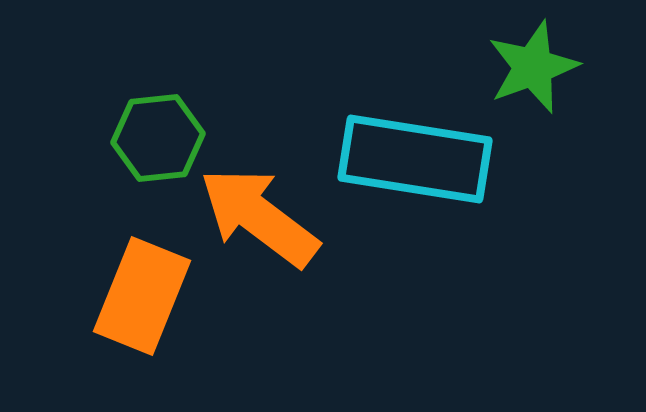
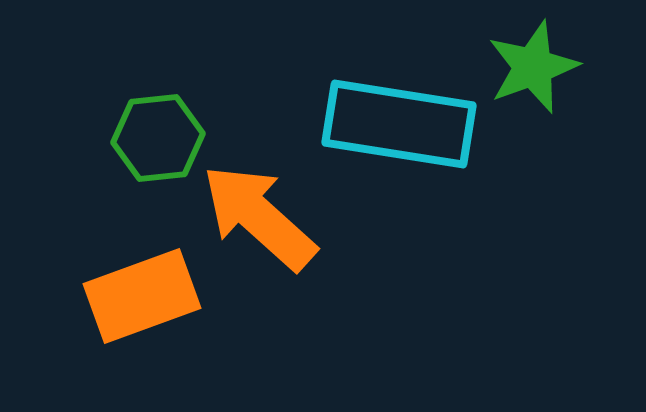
cyan rectangle: moved 16 px left, 35 px up
orange arrow: rotated 5 degrees clockwise
orange rectangle: rotated 48 degrees clockwise
